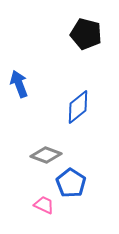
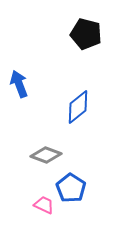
blue pentagon: moved 5 px down
